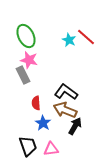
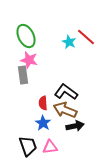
cyan star: moved 2 px down
gray rectangle: rotated 18 degrees clockwise
red semicircle: moved 7 px right
black arrow: rotated 48 degrees clockwise
pink triangle: moved 1 px left, 2 px up
